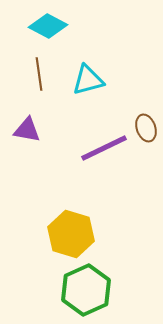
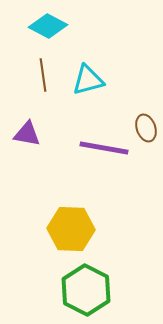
brown line: moved 4 px right, 1 px down
purple triangle: moved 4 px down
purple line: rotated 36 degrees clockwise
yellow hexagon: moved 5 px up; rotated 15 degrees counterclockwise
green hexagon: rotated 9 degrees counterclockwise
